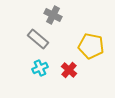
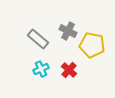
gray cross: moved 15 px right, 16 px down
yellow pentagon: moved 1 px right, 1 px up
cyan cross: moved 1 px right, 1 px down
